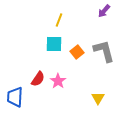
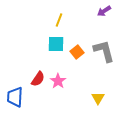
purple arrow: rotated 16 degrees clockwise
cyan square: moved 2 px right
